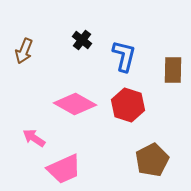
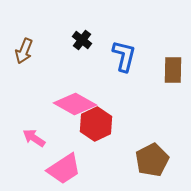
red hexagon: moved 32 px left, 19 px down; rotated 16 degrees clockwise
pink trapezoid: rotated 9 degrees counterclockwise
